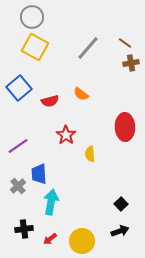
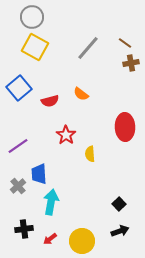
black square: moved 2 px left
